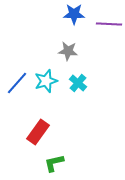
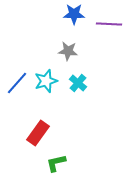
red rectangle: moved 1 px down
green L-shape: moved 2 px right
